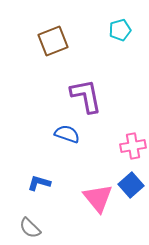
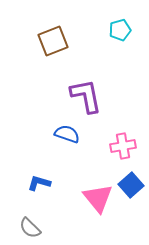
pink cross: moved 10 px left
